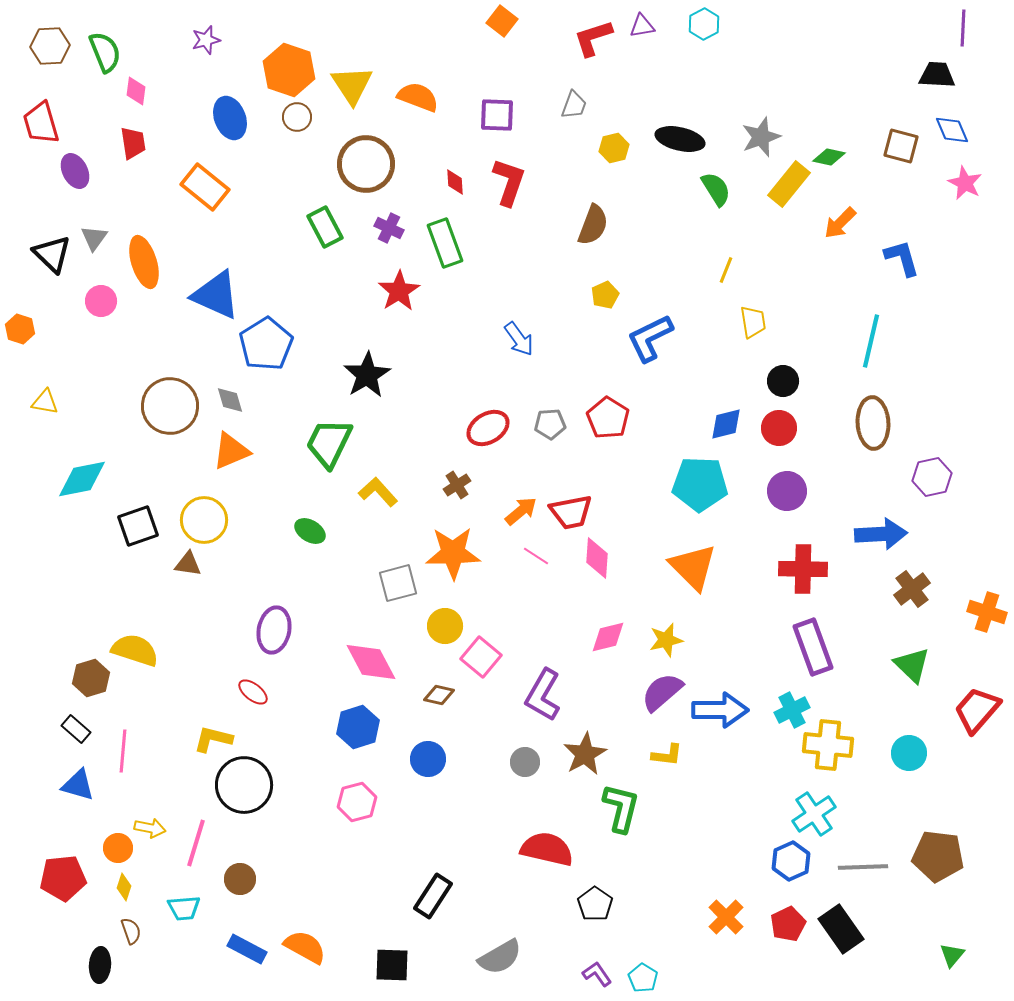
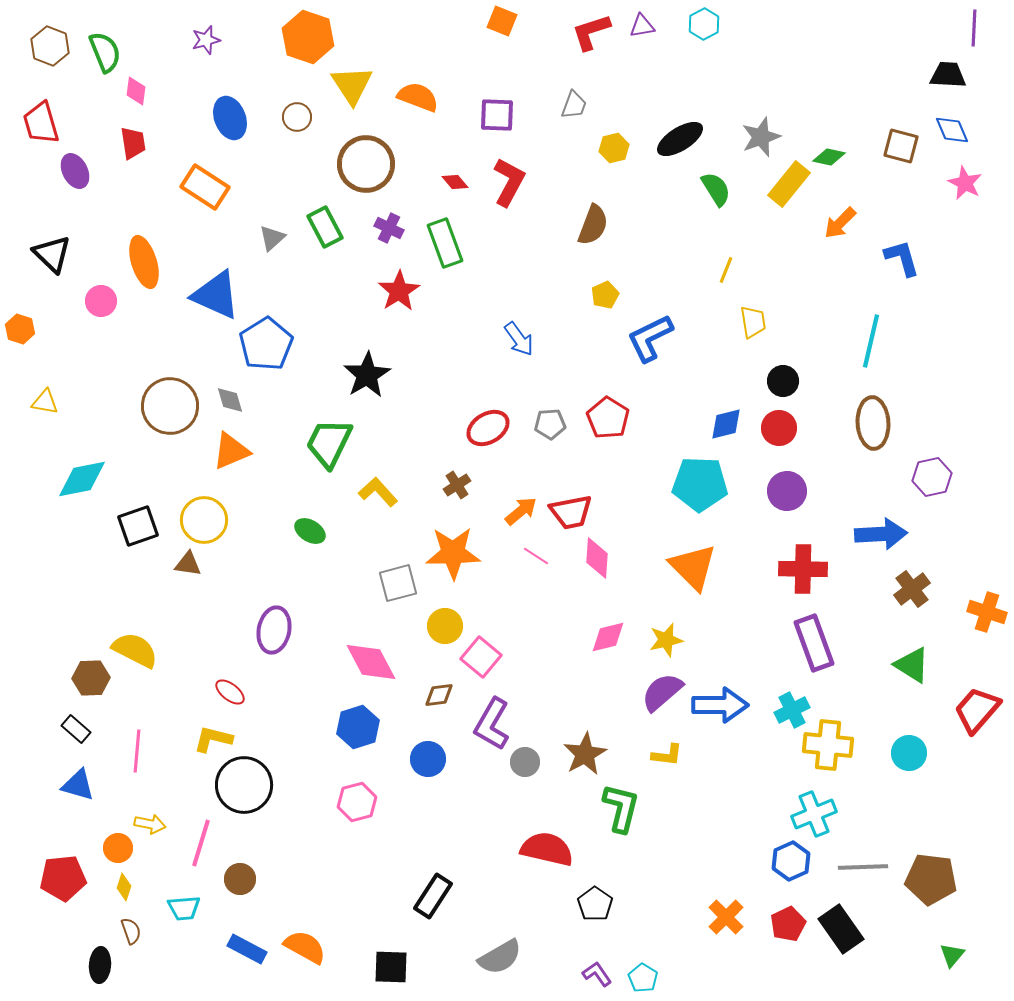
orange square at (502, 21): rotated 16 degrees counterclockwise
purple line at (963, 28): moved 11 px right
red L-shape at (593, 38): moved 2 px left, 6 px up
brown hexagon at (50, 46): rotated 24 degrees clockwise
orange hexagon at (289, 70): moved 19 px right, 33 px up
black trapezoid at (937, 75): moved 11 px right
black ellipse at (680, 139): rotated 45 degrees counterclockwise
red diamond at (455, 182): rotated 36 degrees counterclockwise
red L-shape at (509, 182): rotated 9 degrees clockwise
orange rectangle at (205, 187): rotated 6 degrees counterclockwise
gray triangle at (94, 238): moved 178 px right; rotated 12 degrees clockwise
purple rectangle at (813, 647): moved 1 px right, 4 px up
yellow semicircle at (135, 650): rotated 9 degrees clockwise
green triangle at (912, 665): rotated 12 degrees counterclockwise
brown hexagon at (91, 678): rotated 15 degrees clockwise
red ellipse at (253, 692): moved 23 px left
brown diamond at (439, 695): rotated 20 degrees counterclockwise
purple L-shape at (543, 695): moved 51 px left, 29 px down
blue arrow at (720, 710): moved 5 px up
pink line at (123, 751): moved 14 px right
cyan cross at (814, 814): rotated 12 degrees clockwise
yellow arrow at (150, 828): moved 4 px up
pink line at (196, 843): moved 5 px right
brown pentagon at (938, 856): moved 7 px left, 23 px down
black square at (392, 965): moved 1 px left, 2 px down
